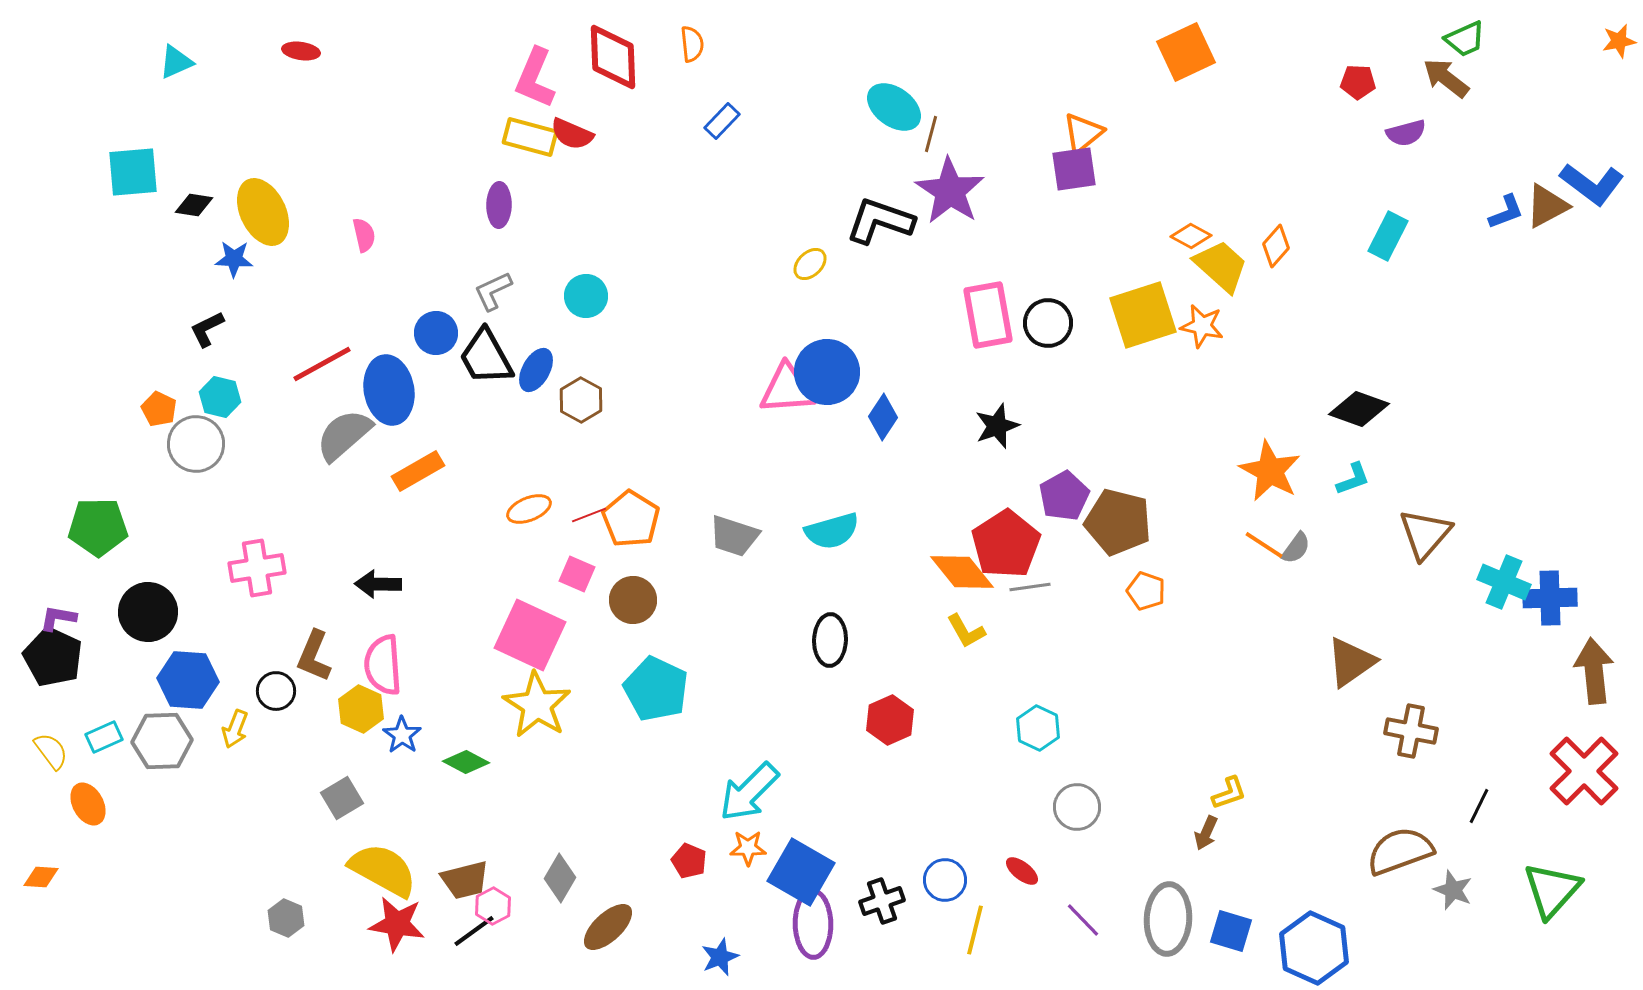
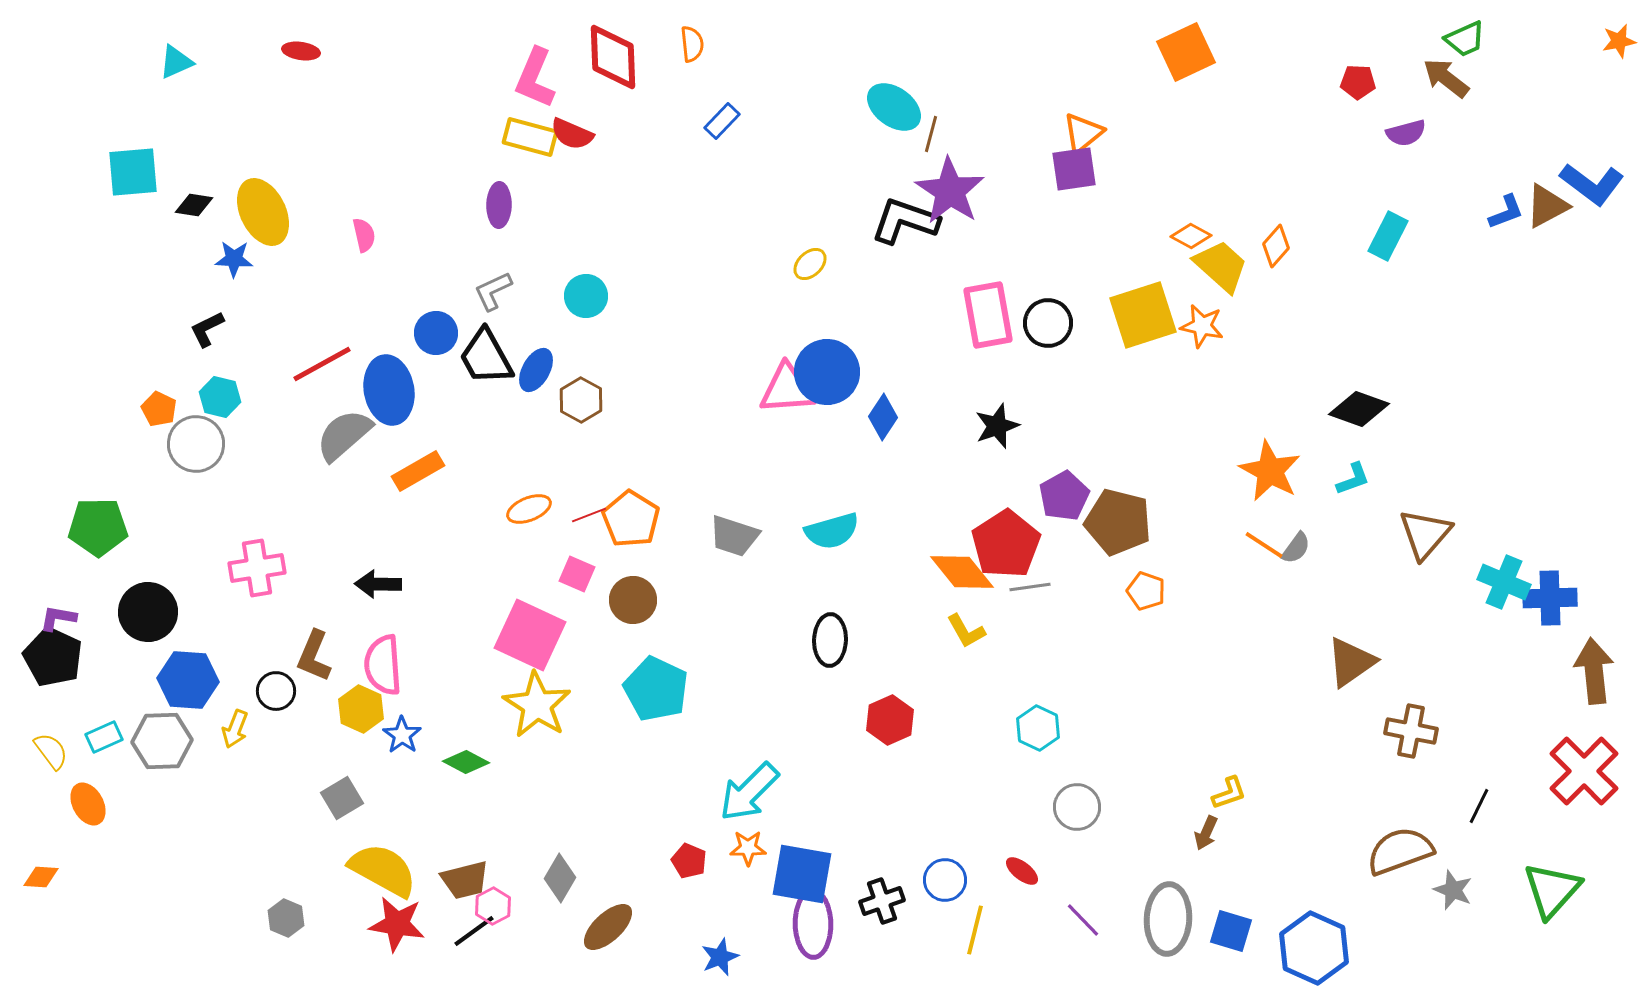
black L-shape at (880, 221): moved 25 px right
blue square at (801, 872): moved 1 px right, 2 px down; rotated 20 degrees counterclockwise
